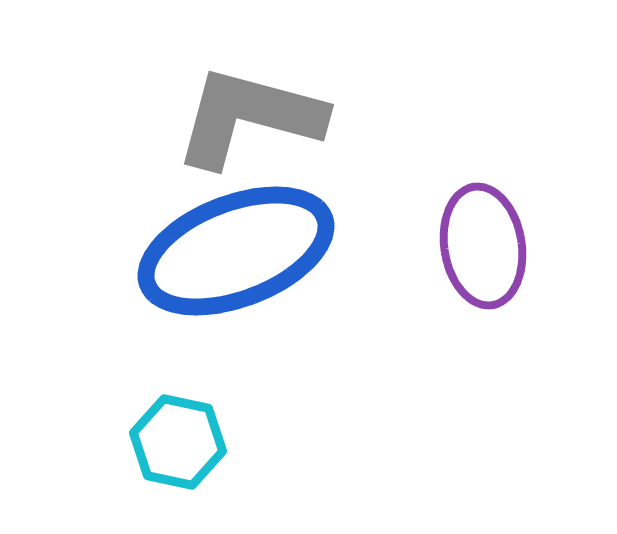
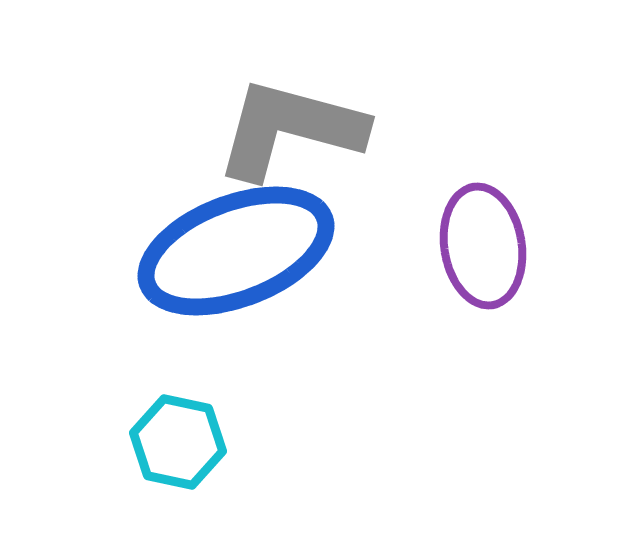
gray L-shape: moved 41 px right, 12 px down
